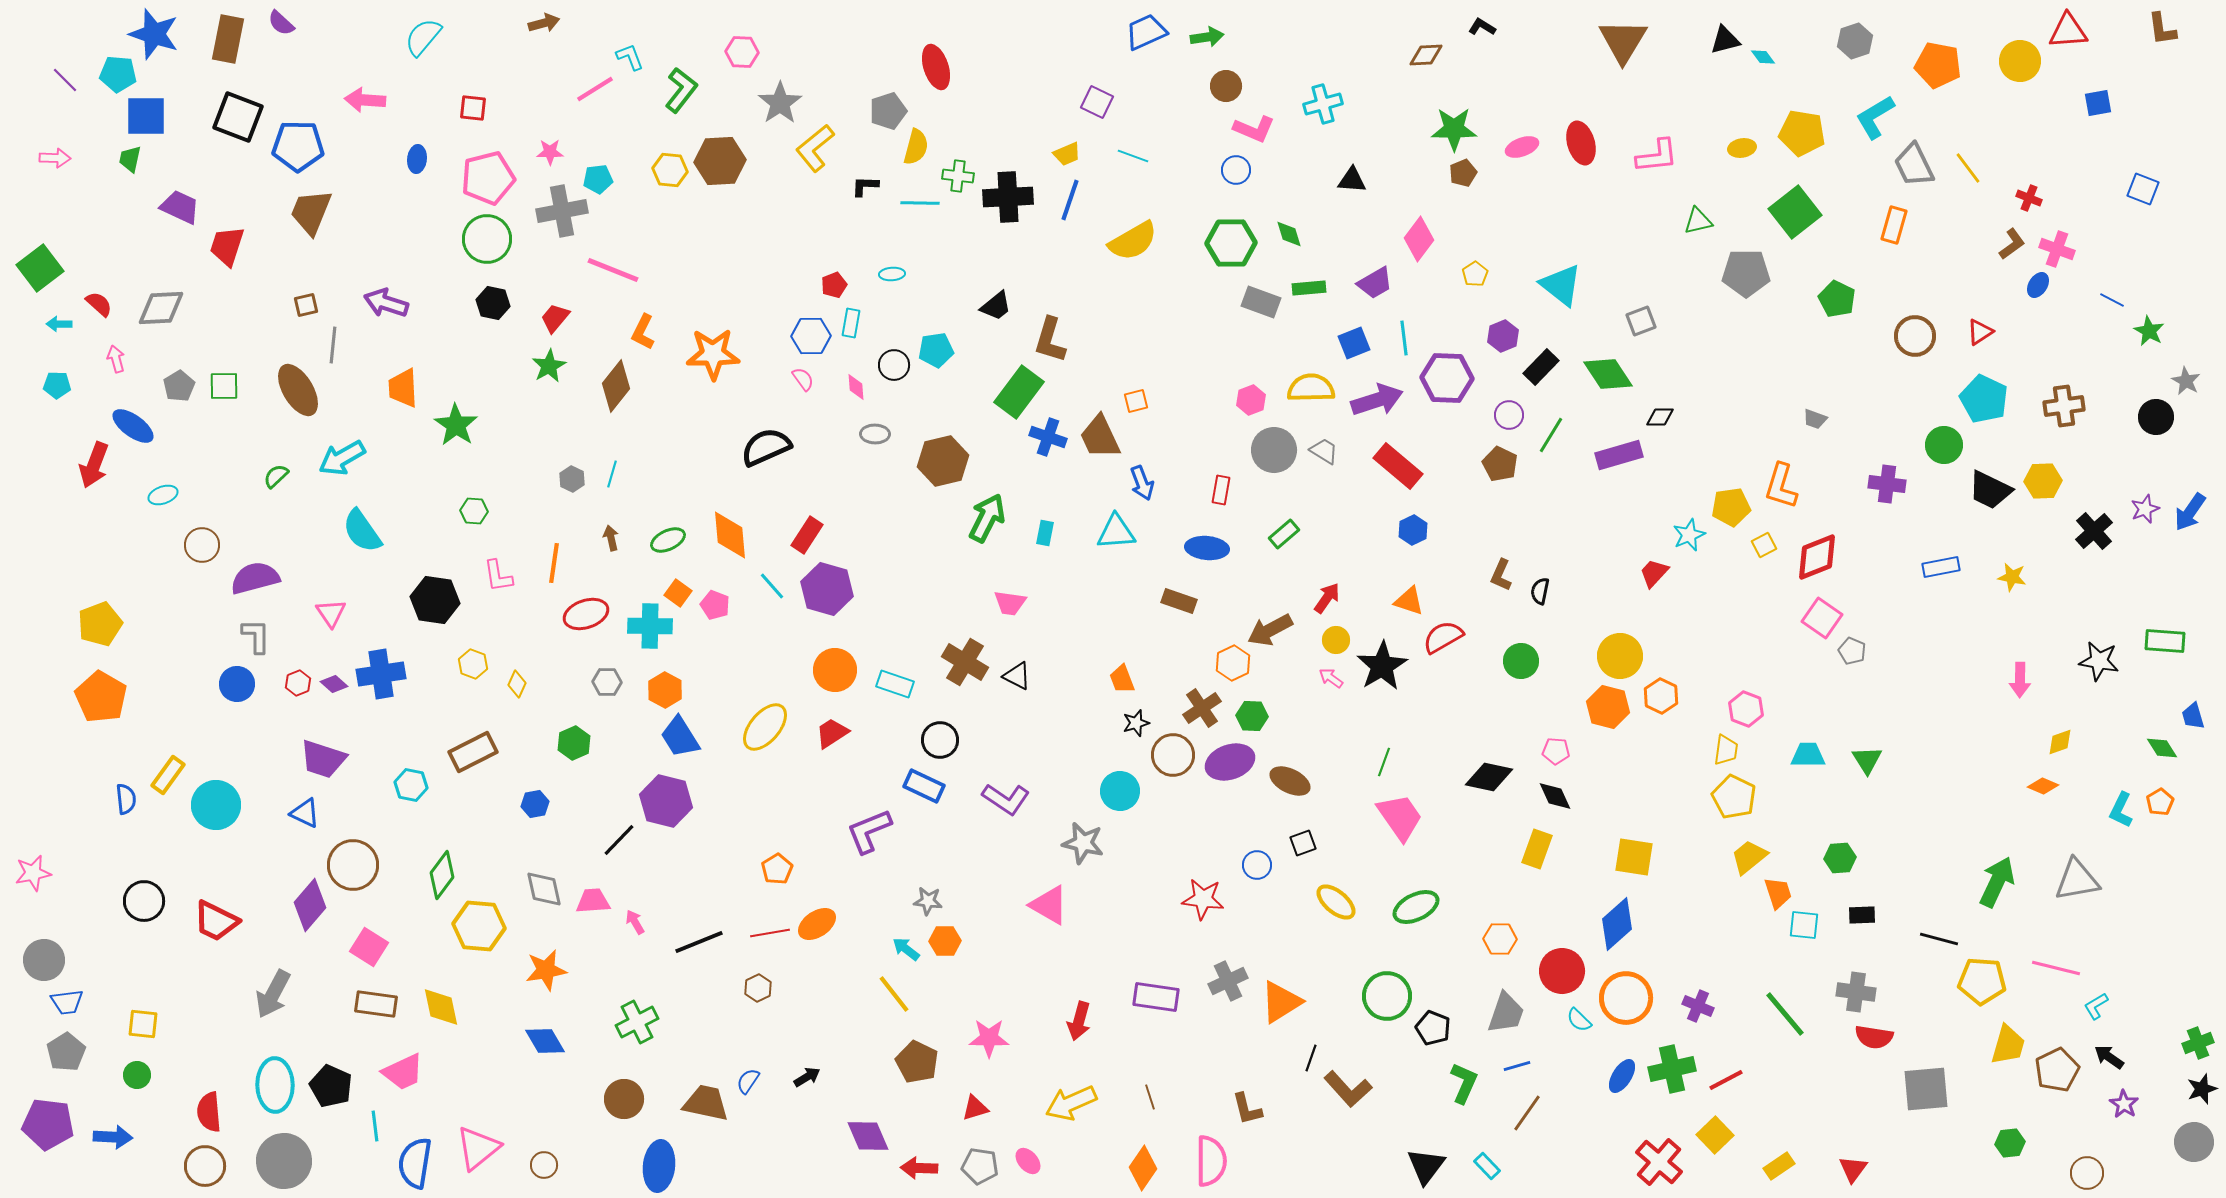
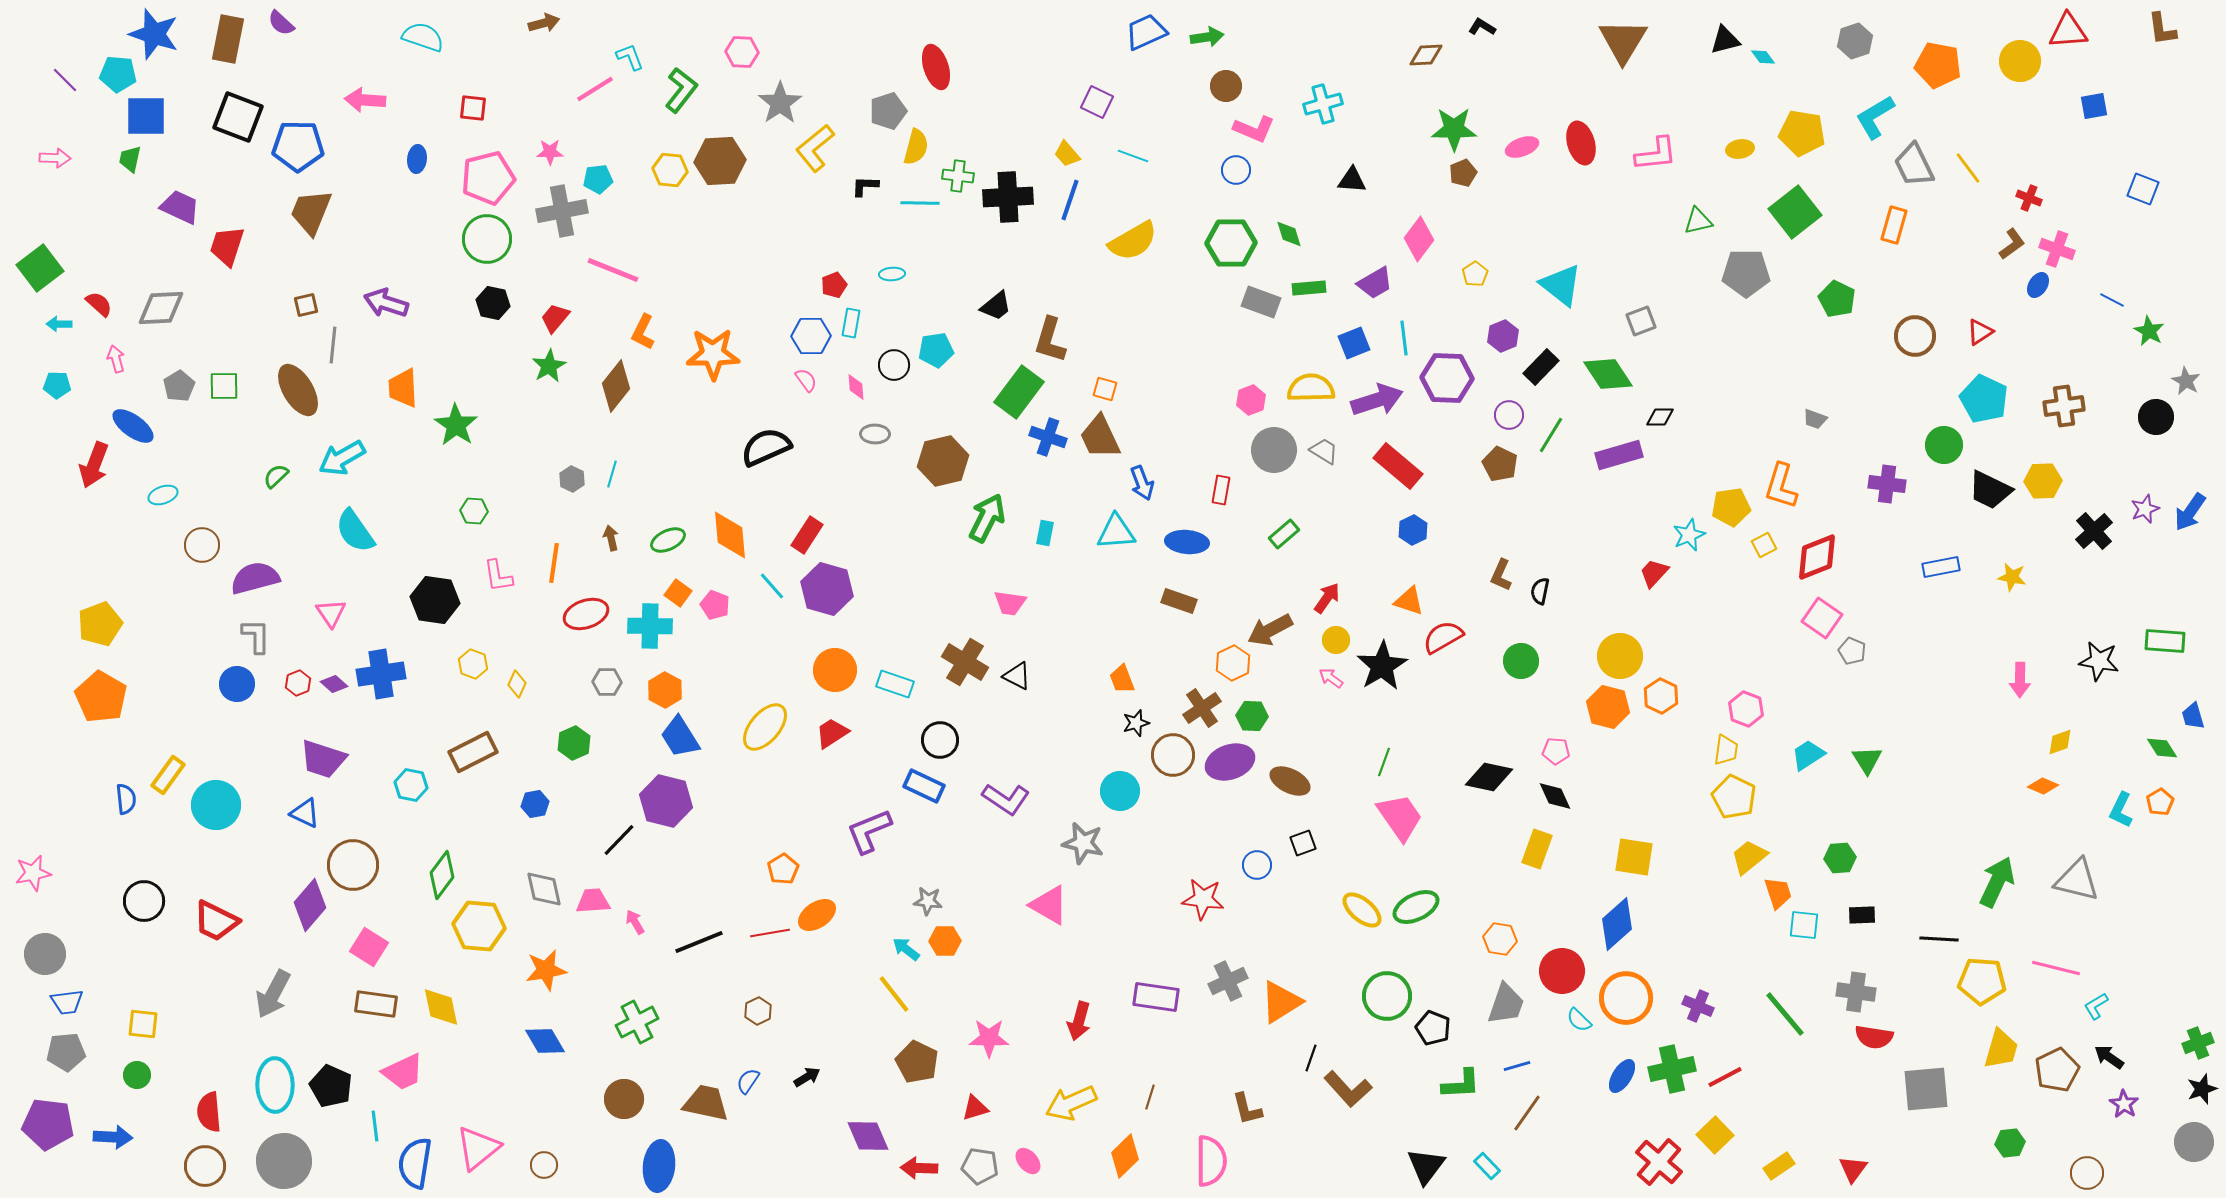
cyan semicircle at (423, 37): rotated 69 degrees clockwise
blue square at (2098, 103): moved 4 px left, 3 px down
yellow ellipse at (1742, 148): moved 2 px left, 1 px down
yellow trapezoid at (1067, 154): rotated 72 degrees clockwise
pink L-shape at (1657, 156): moved 1 px left, 2 px up
pink semicircle at (803, 379): moved 3 px right, 1 px down
orange square at (1136, 401): moved 31 px left, 12 px up; rotated 30 degrees clockwise
cyan semicircle at (362, 531): moved 7 px left
blue ellipse at (1207, 548): moved 20 px left, 6 px up
cyan trapezoid at (1808, 755): rotated 33 degrees counterclockwise
orange pentagon at (777, 869): moved 6 px right
gray triangle at (2077, 880): rotated 24 degrees clockwise
yellow ellipse at (1336, 902): moved 26 px right, 8 px down
orange ellipse at (817, 924): moved 9 px up
orange hexagon at (1500, 939): rotated 8 degrees clockwise
black line at (1939, 939): rotated 12 degrees counterclockwise
gray circle at (44, 960): moved 1 px right, 6 px up
brown hexagon at (758, 988): moved 23 px down
gray trapezoid at (1506, 1013): moved 9 px up
yellow trapezoid at (2008, 1045): moved 7 px left, 4 px down
gray pentagon at (66, 1052): rotated 27 degrees clockwise
red line at (1726, 1080): moved 1 px left, 3 px up
green L-shape at (1464, 1083): moved 3 px left, 1 px down; rotated 63 degrees clockwise
brown line at (1150, 1097): rotated 35 degrees clockwise
orange diamond at (1143, 1168): moved 18 px left, 12 px up; rotated 12 degrees clockwise
